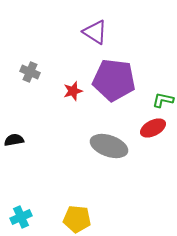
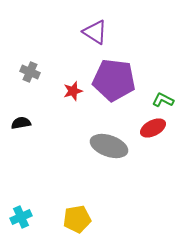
green L-shape: rotated 15 degrees clockwise
black semicircle: moved 7 px right, 17 px up
yellow pentagon: rotated 16 degrees counterclockwise
